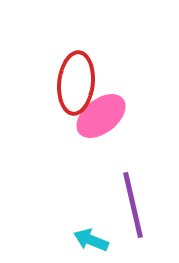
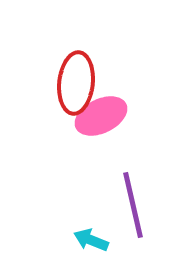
pink ellipse: rotated 12 degrees clockwise
